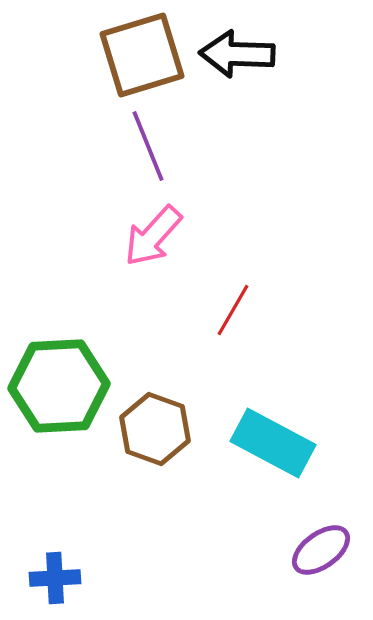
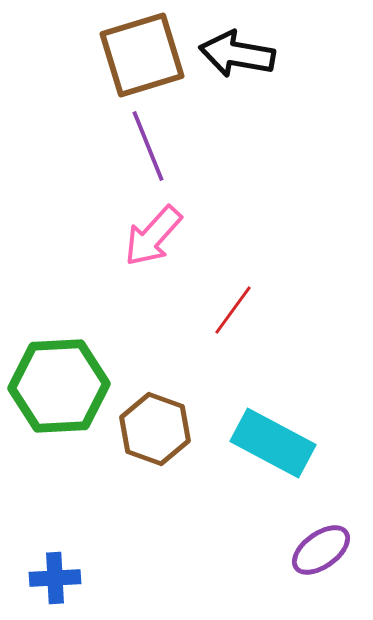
black arrow: rotated 8 degrees clockwise
red line: rotated 6 degrees clockwise
